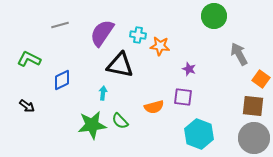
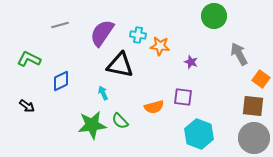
purple star: moved 2 px right, 7 px up
blue diamond: moved 1 px left, 1 px down
cyan arrow: rotated 32 degrees counterclockwise
